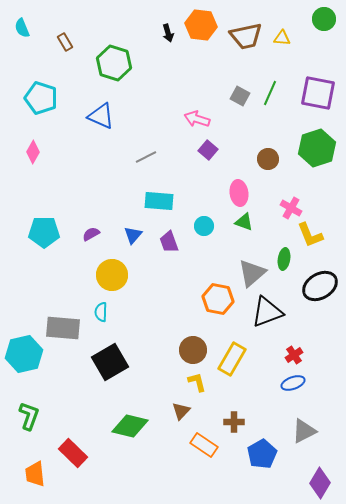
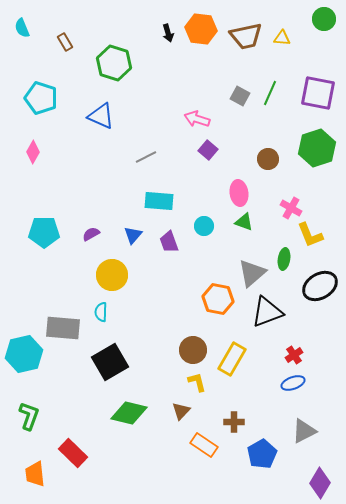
orange hexagon at (201, 25): moved 4 px down
green diamond at (130, 426): moved 1 px left, 13 px up
